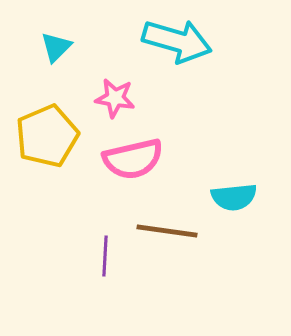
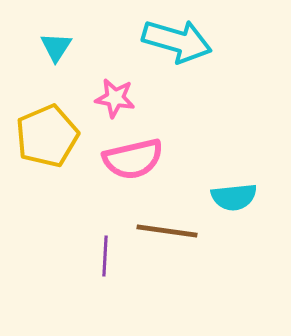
cyan triangle: rotated 12 degrees counterclockwise
